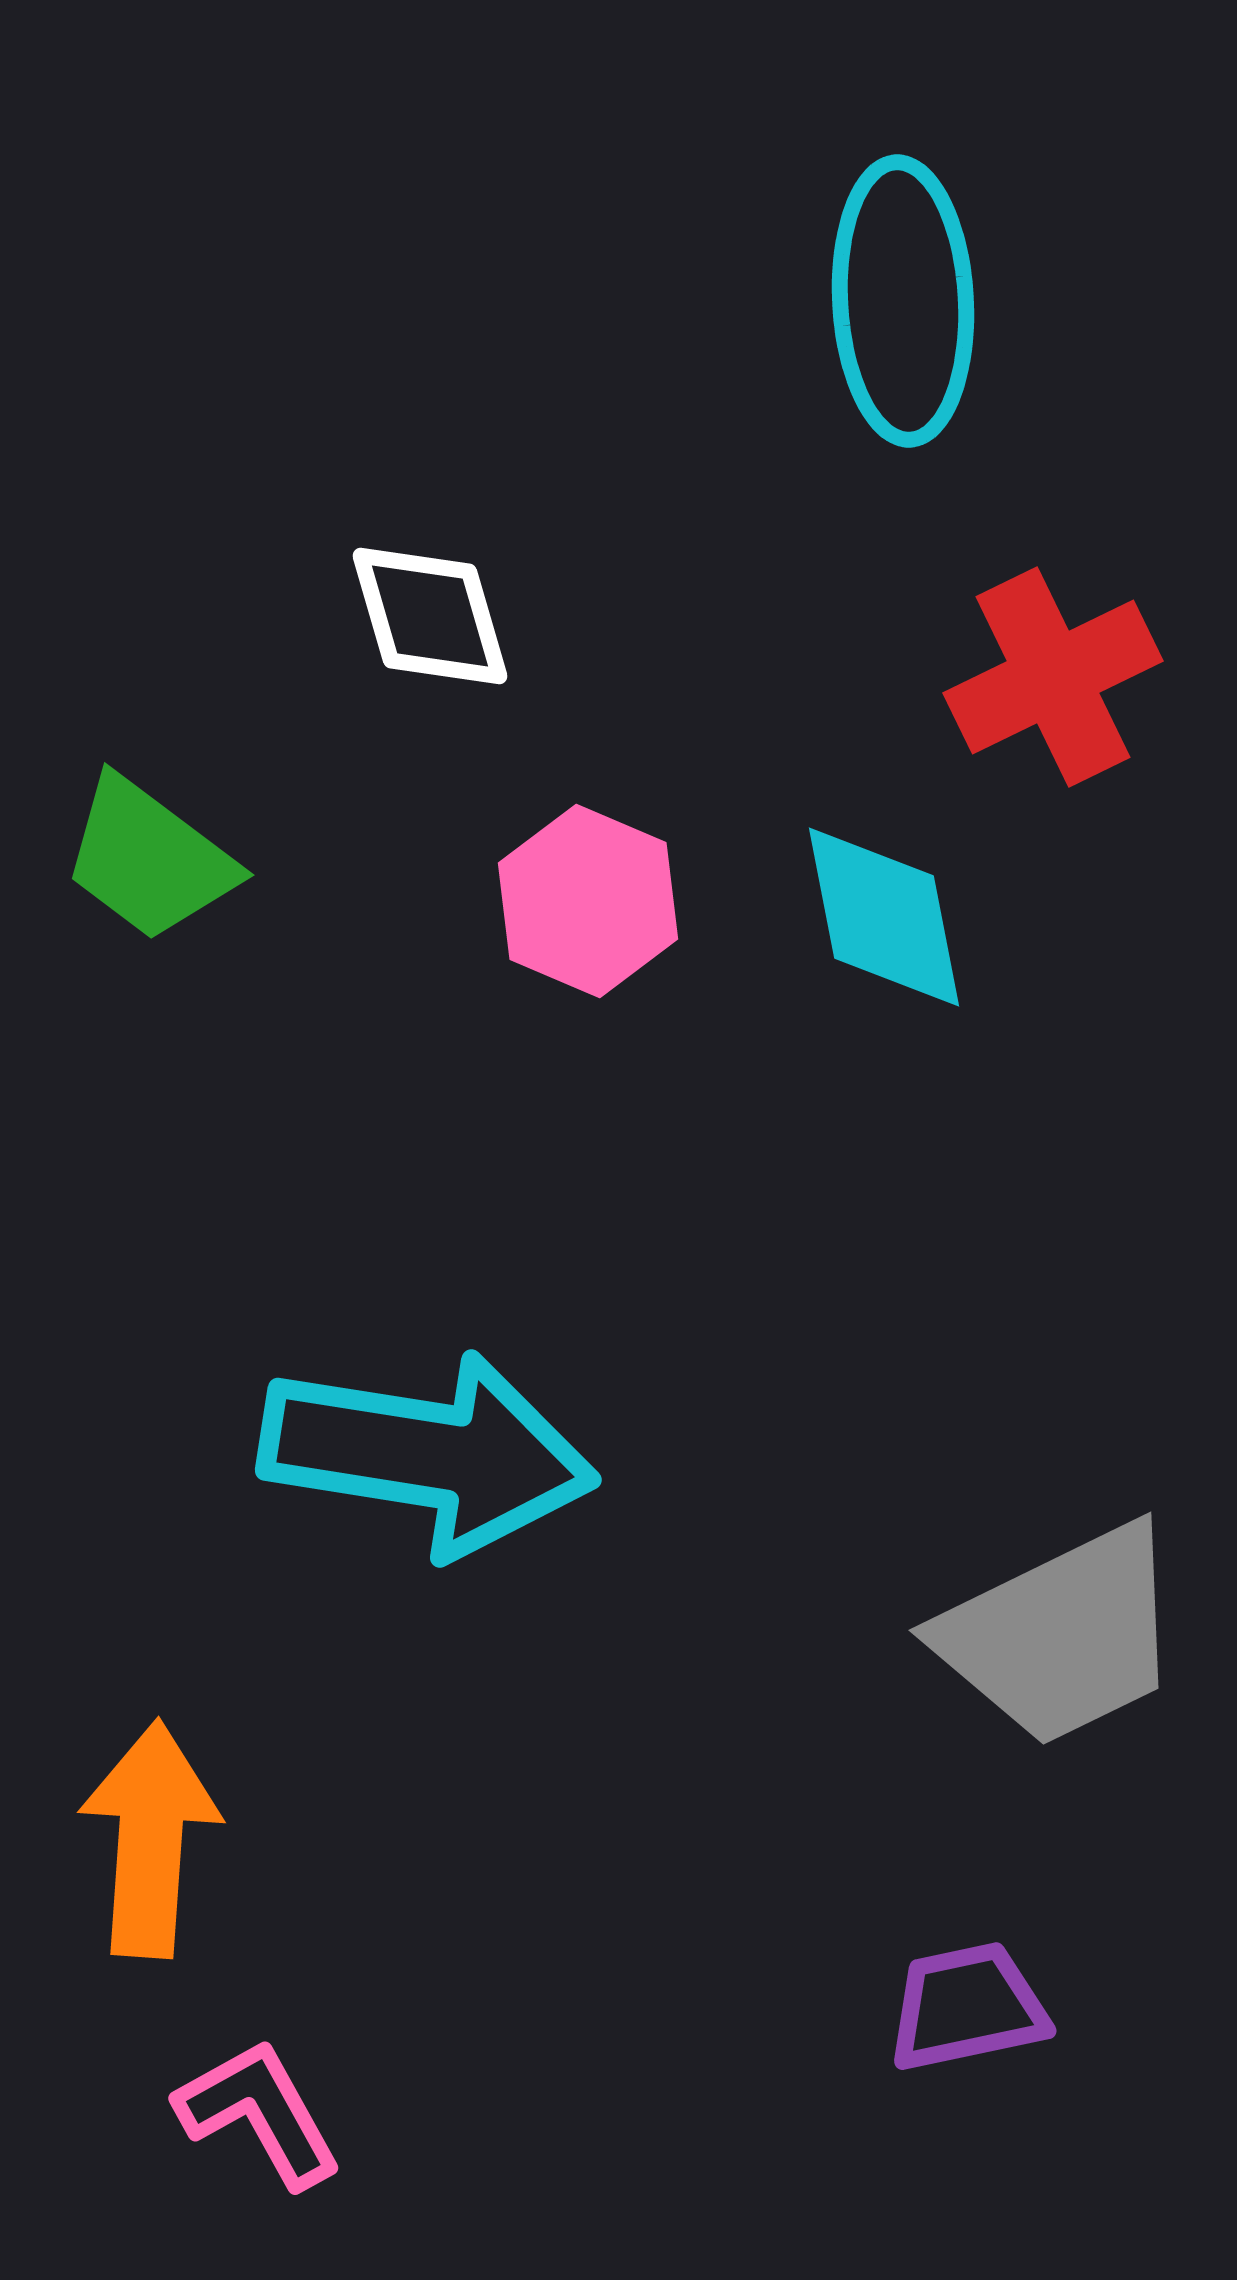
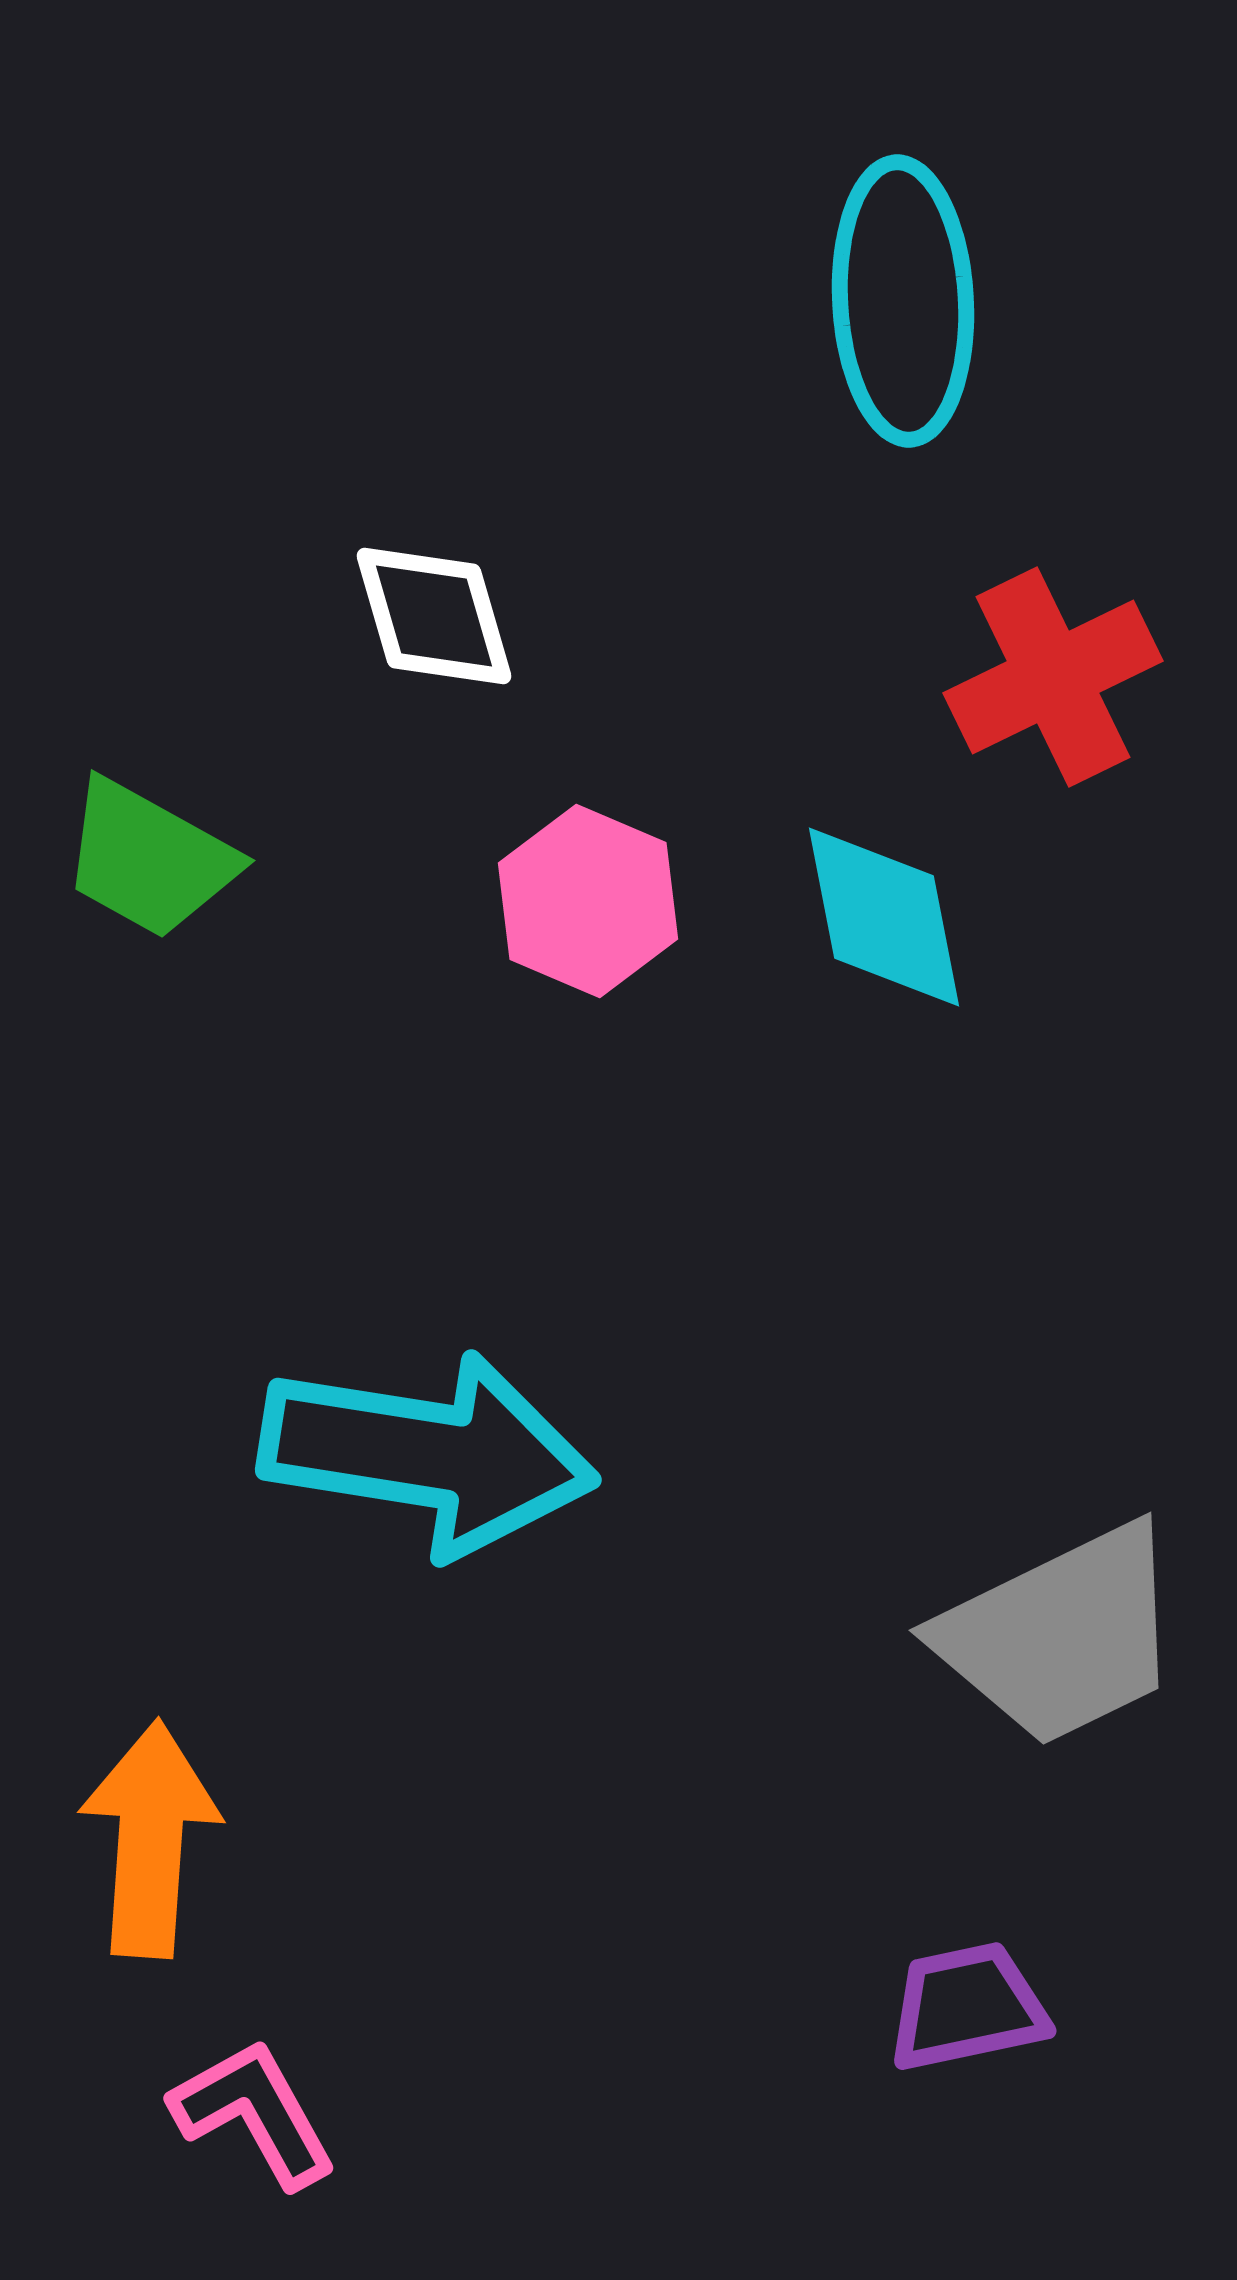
white diamond: moved 4 px right
green trapezoid: rotated 8 degrees counterclockwise
pink L-shape: moved 5 px left
